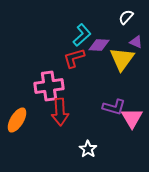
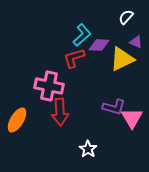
yellow triangle: rotated 28 degrees clockwise
pink cross: rotated 20 degrees clockwise
